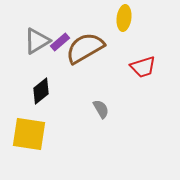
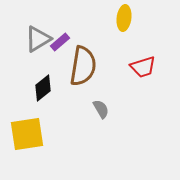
gray triangle: moved 1 px right, 2 px up
brown semicircle: moved 2 px left, 18 px down; rotated 129 degrees clockwise
black diamond: moved 2 px right, 3 px up
yellow square: moved 2 px left; rotated 18 degrees counterclockwise
